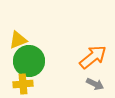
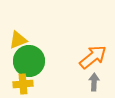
gray arrow: moved 1 px left, 2 px up; rotated 114 degrees counterclockwise
